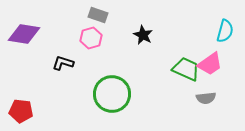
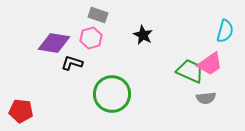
purple diamond: moved 30 px right, 9 px down
black L-shape: moved 9 px right
green trapezoid: moved 4 px right, 2 px down
